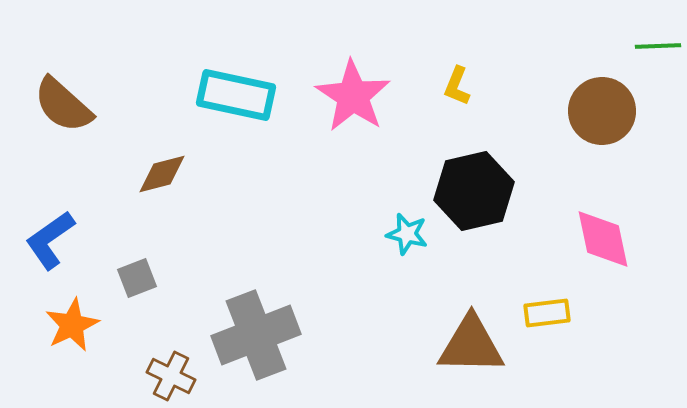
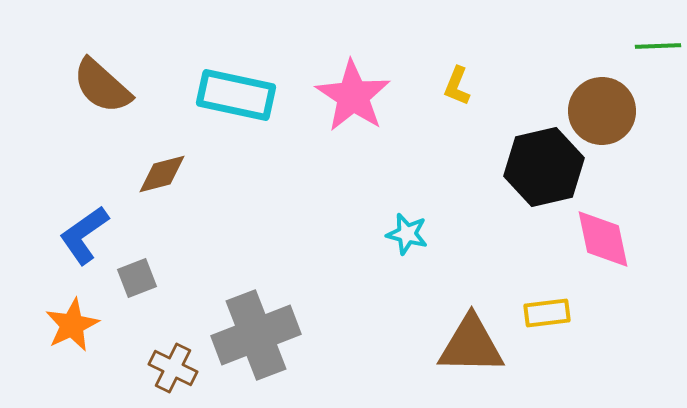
brown semicircle: moved 39 px right, 19 px up
black hexagon: moved 70 px right, 24 px up
blue L-shape: moved 34 px right, 5 px up
brown cross: moved 2 px right, 8 px up
